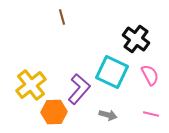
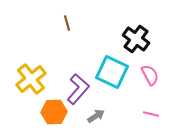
brown line: moved 5 px right, 6 px down
yellow cross: moved 6 px up
purple L-shape: moved 1 px left
gray arrow: moved 12 px left, 1 px down; rotated 48 degrees counterclockwise
